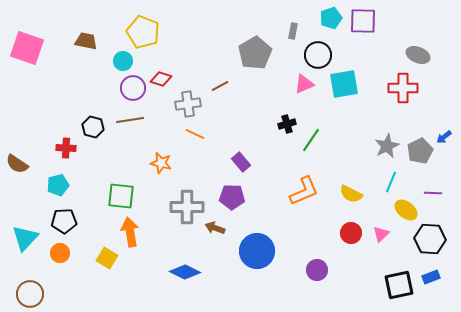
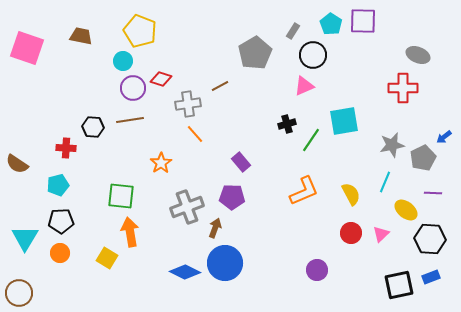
cyan pentagon at (331, 18): moved 6 px down; rotated 20 degrees counterclockwise
gray rectangle at (293, 31): rotated 21 degrees clockwise
yellow pentagon at (143, 32): moved 3 px left, 1 px up
brown trapezoid at (86, 41): moved 5 px left, 5 px up
black circle at (318, 55): moved 5 px left
pink triangle at (304, 84): moved 2 px down
cyan square at (344, 84): moved 37 px down
black hexagon at (93, 127): rotated 10 degrees counterclockwise
orange line at (195, 134): rotated 24 degrees clockwise
gray star at (387, 146): moved 5 px right, 1 px up; rotated 15 degrees clockwise
gray pentagon at (420, 151): moved 3 px right, 7 px down
orange star at (161, 163): rotated 25 degrees clockwise
cyan line at (391, 182): moved 6 px left
yellow semicircle at (351, 194): rotated 145 degrees counterclockwise
gray cross at (187, 207): rotated 20 degrees counterclockwise
black pentagon at (64, 221): moved 3 px left
brown arrow at (215, 228): rotated 90 degrees clockwise
cyan triangle at (25, 238): rotated 12 degrees counterclockwise
blue circle at (257, 251): moved 32 px left, 12 px down
brown circle at (30, 294): moved 11 px left, 1 px up
